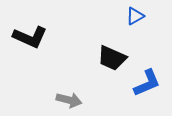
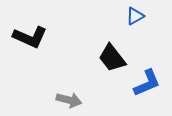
black trapezoid: rotated 28 degrees clockwise
